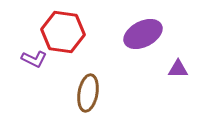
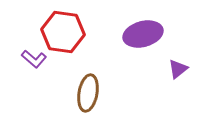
purple ellipse: rotated 12 degrees clockwise
purple L-shape: rotated 15 degrees clockwise
purple triangle: rotated 40 degrees counterclockwise
